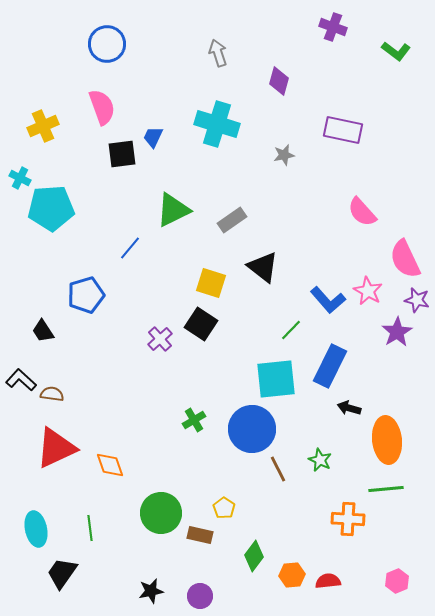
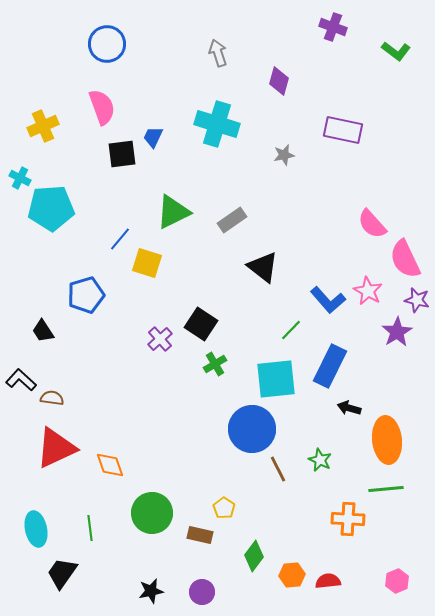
green triangle at (173, 210): moved 2 px down
pink semicircle at (362, 212): moved 10 px right, 12 px down
blue line at (130, 248): moved 10 px left, 9 px up
yellow square at (211, 283): moved 64 px left, 20 px up
brown semicircle at (52, 394): moved 4 px down
green cross at (194, 420): moved 21 px right, 56 px up
green circle at (161, 513): moved 9 px left
purple circle at (200, 596): moved 2 px right, 4 px up
